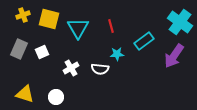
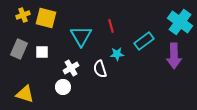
yellow square: moved 3 px left, 1 px up
cyan triangle: moved 3 px right, 8 px down
white square: rotated 24 degrees clockwise
purple arrow: rotated 35 degrees counterclockwise
white semicircle: rotated 66 degrees clockwise
white circle: moved 7 px right, 10 px up
